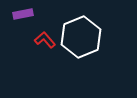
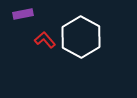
white hexagon: rotated 9 degrees counterclockwise
